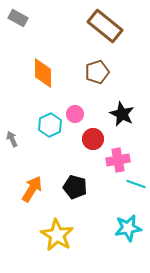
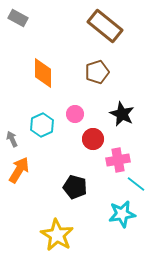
cyan hexagon: moved 8 px left
cyan line: rotated 18 degrees clockwise
orange arrow: moved 13 px left, 19 px up
cyan star: moved 6 px left, 14 px up
